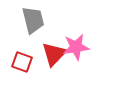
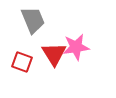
gray trapezoid: rotated 8 degrees counterclockwise
red triangle: rotated 16 degrees counterclockwise
